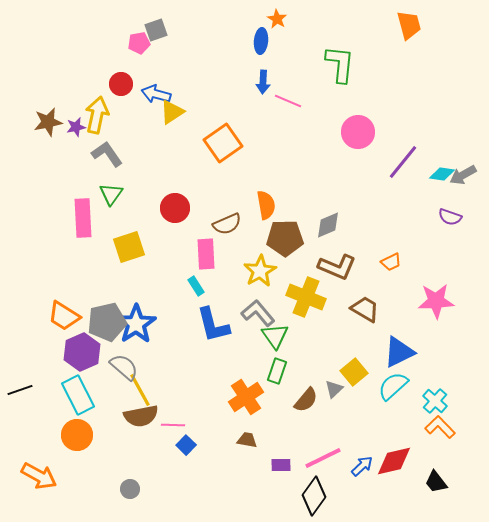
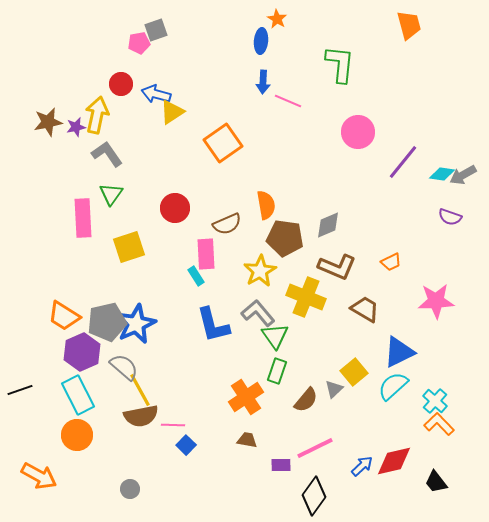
brown pentagon at (285, 238): rotated 9 degrees clockwise
cyan rectangle at (196, 286): moved 10 px up
blue star at (136, 324): rotated 9 degrees clockwise
orange L-shape at (440, 427): moved 1 px left, 3 px up
pink line at (323, 458): moved 8 px left, 10 px up
